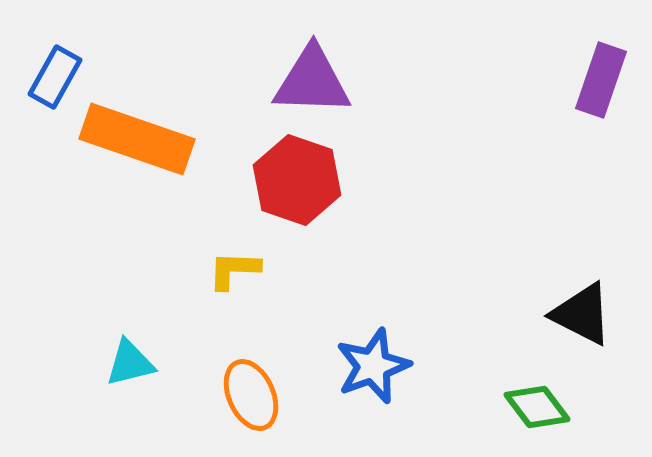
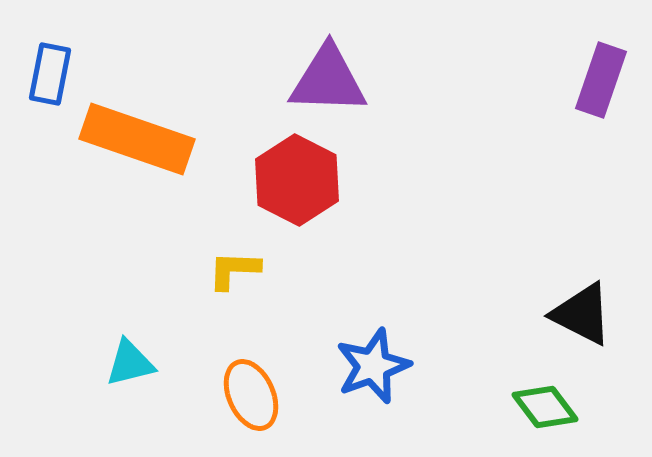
blue rectangle: moved 5 px left, 3 px up; rotated 18 degrees counterclockwise
purple triangle: moved 16 px right, 1 px up
red hexagon: rotated 8 degrees clockwise
green diamond: moved 8 px right
